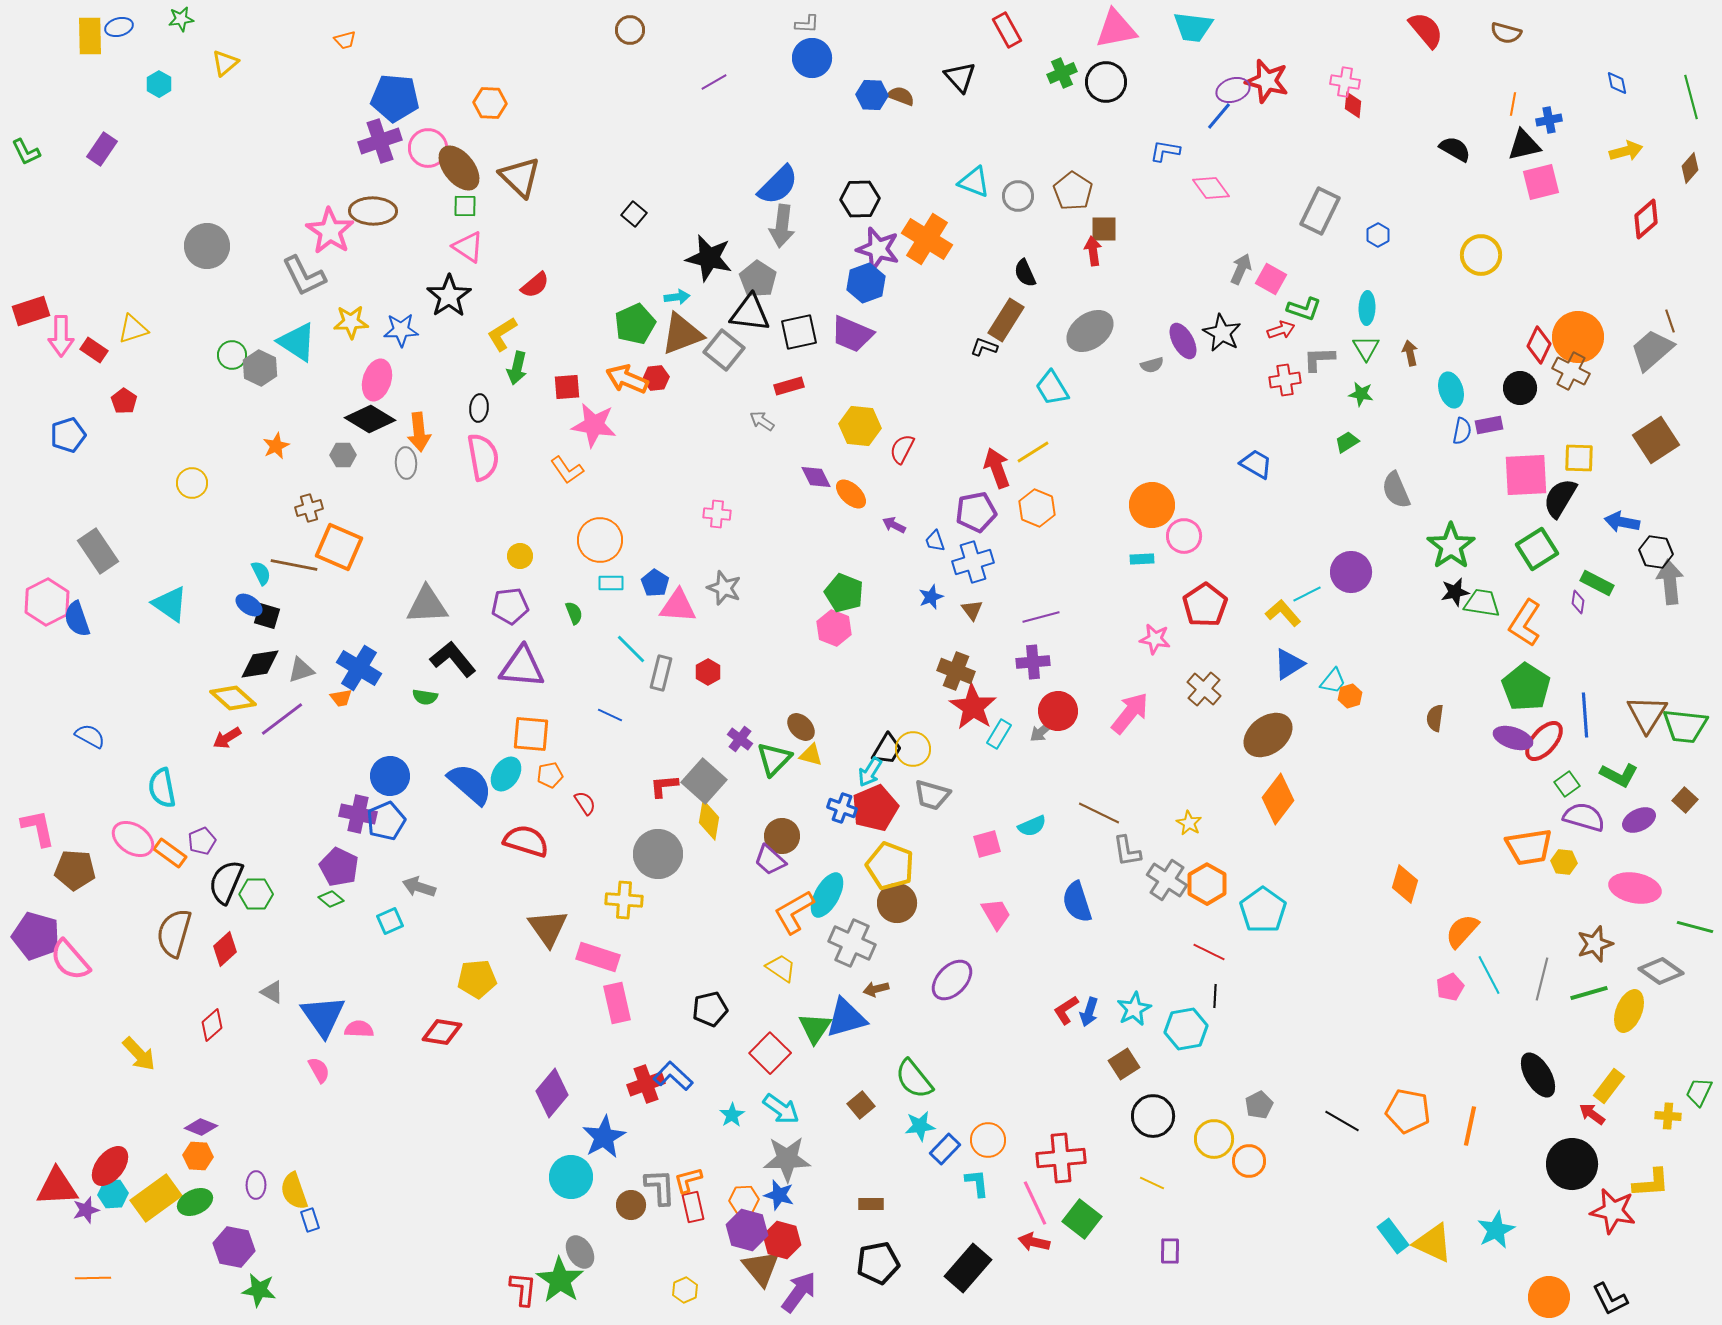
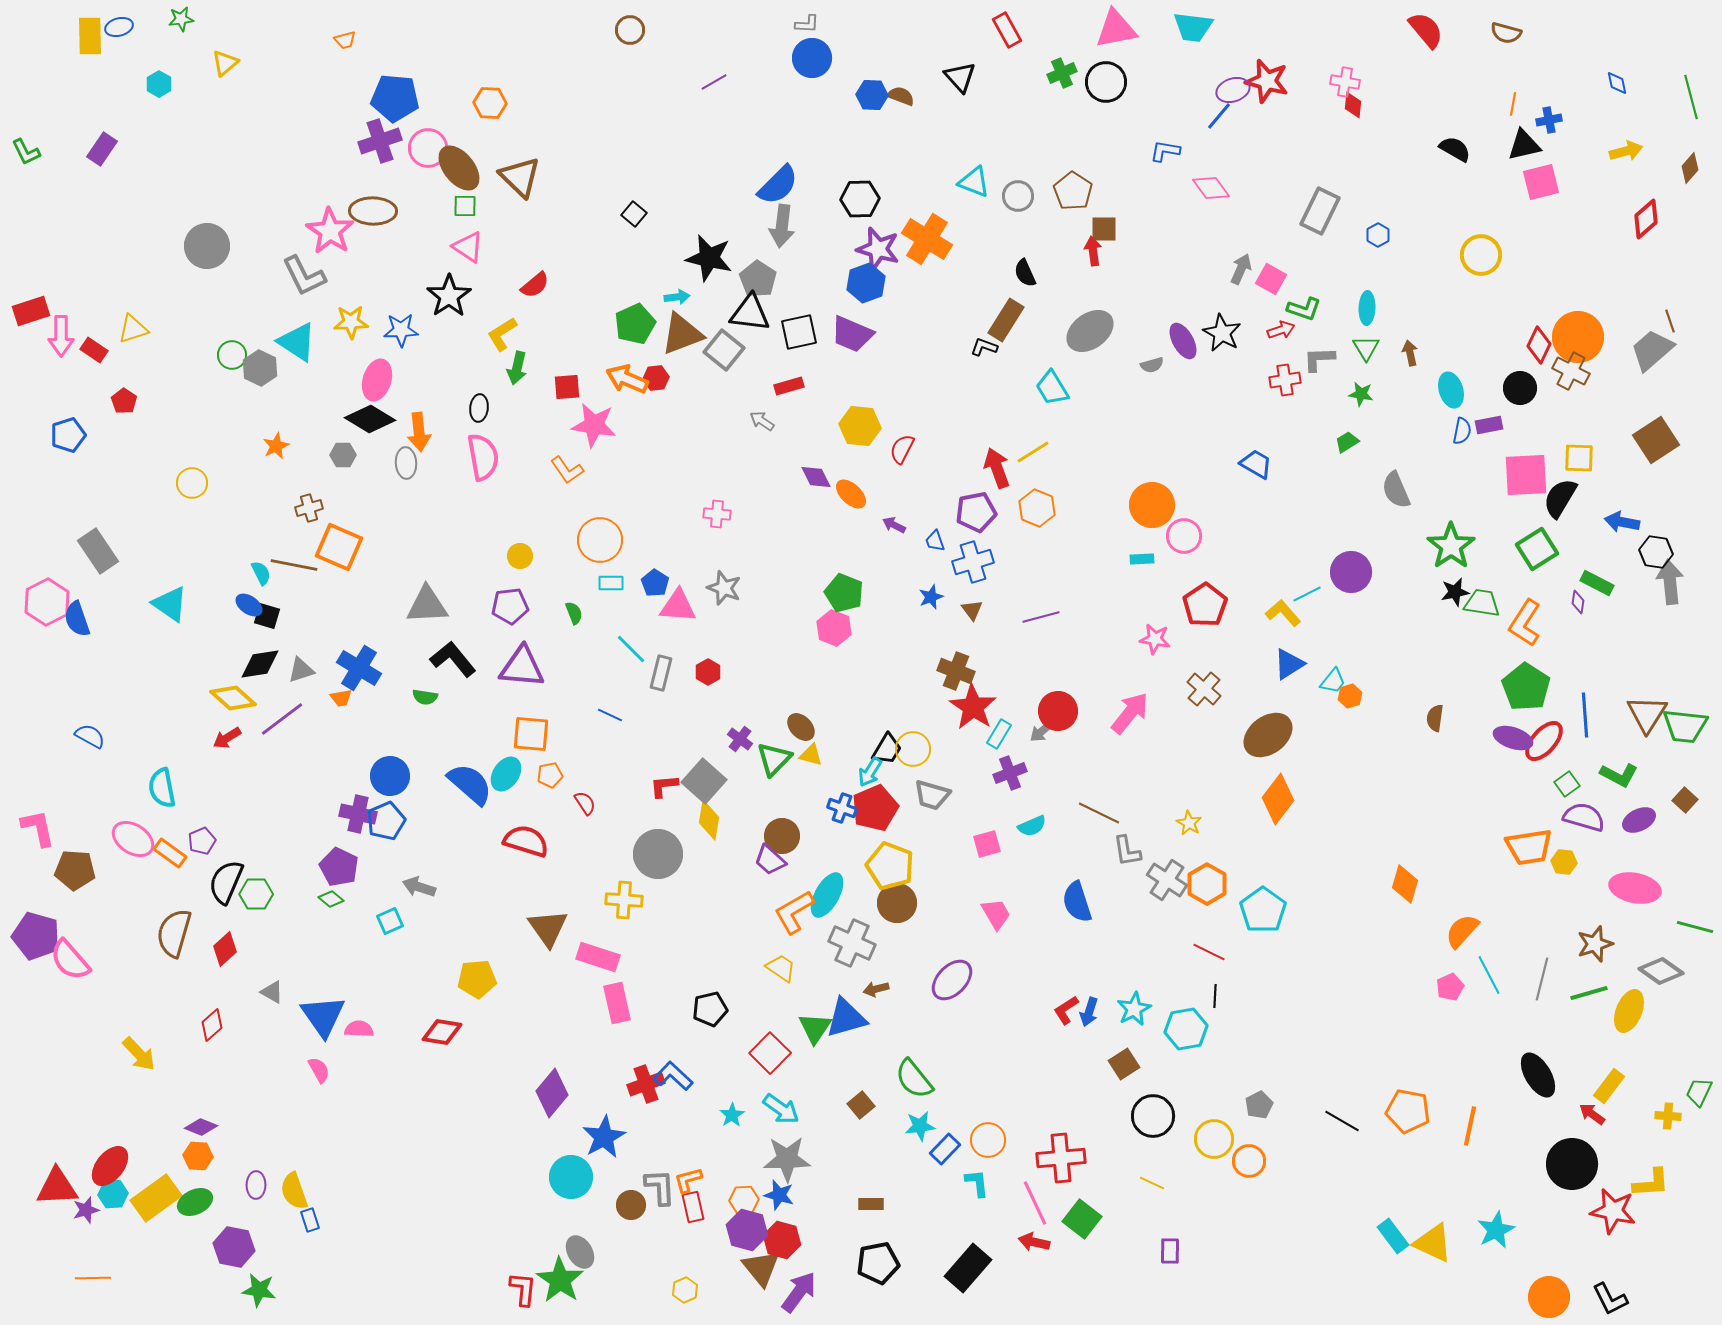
purple cross at (1033, 662): moved 23 px left, 111 px down; rotated 16 degrees counterclockwise
